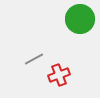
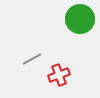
gray line: moved 2 px left
